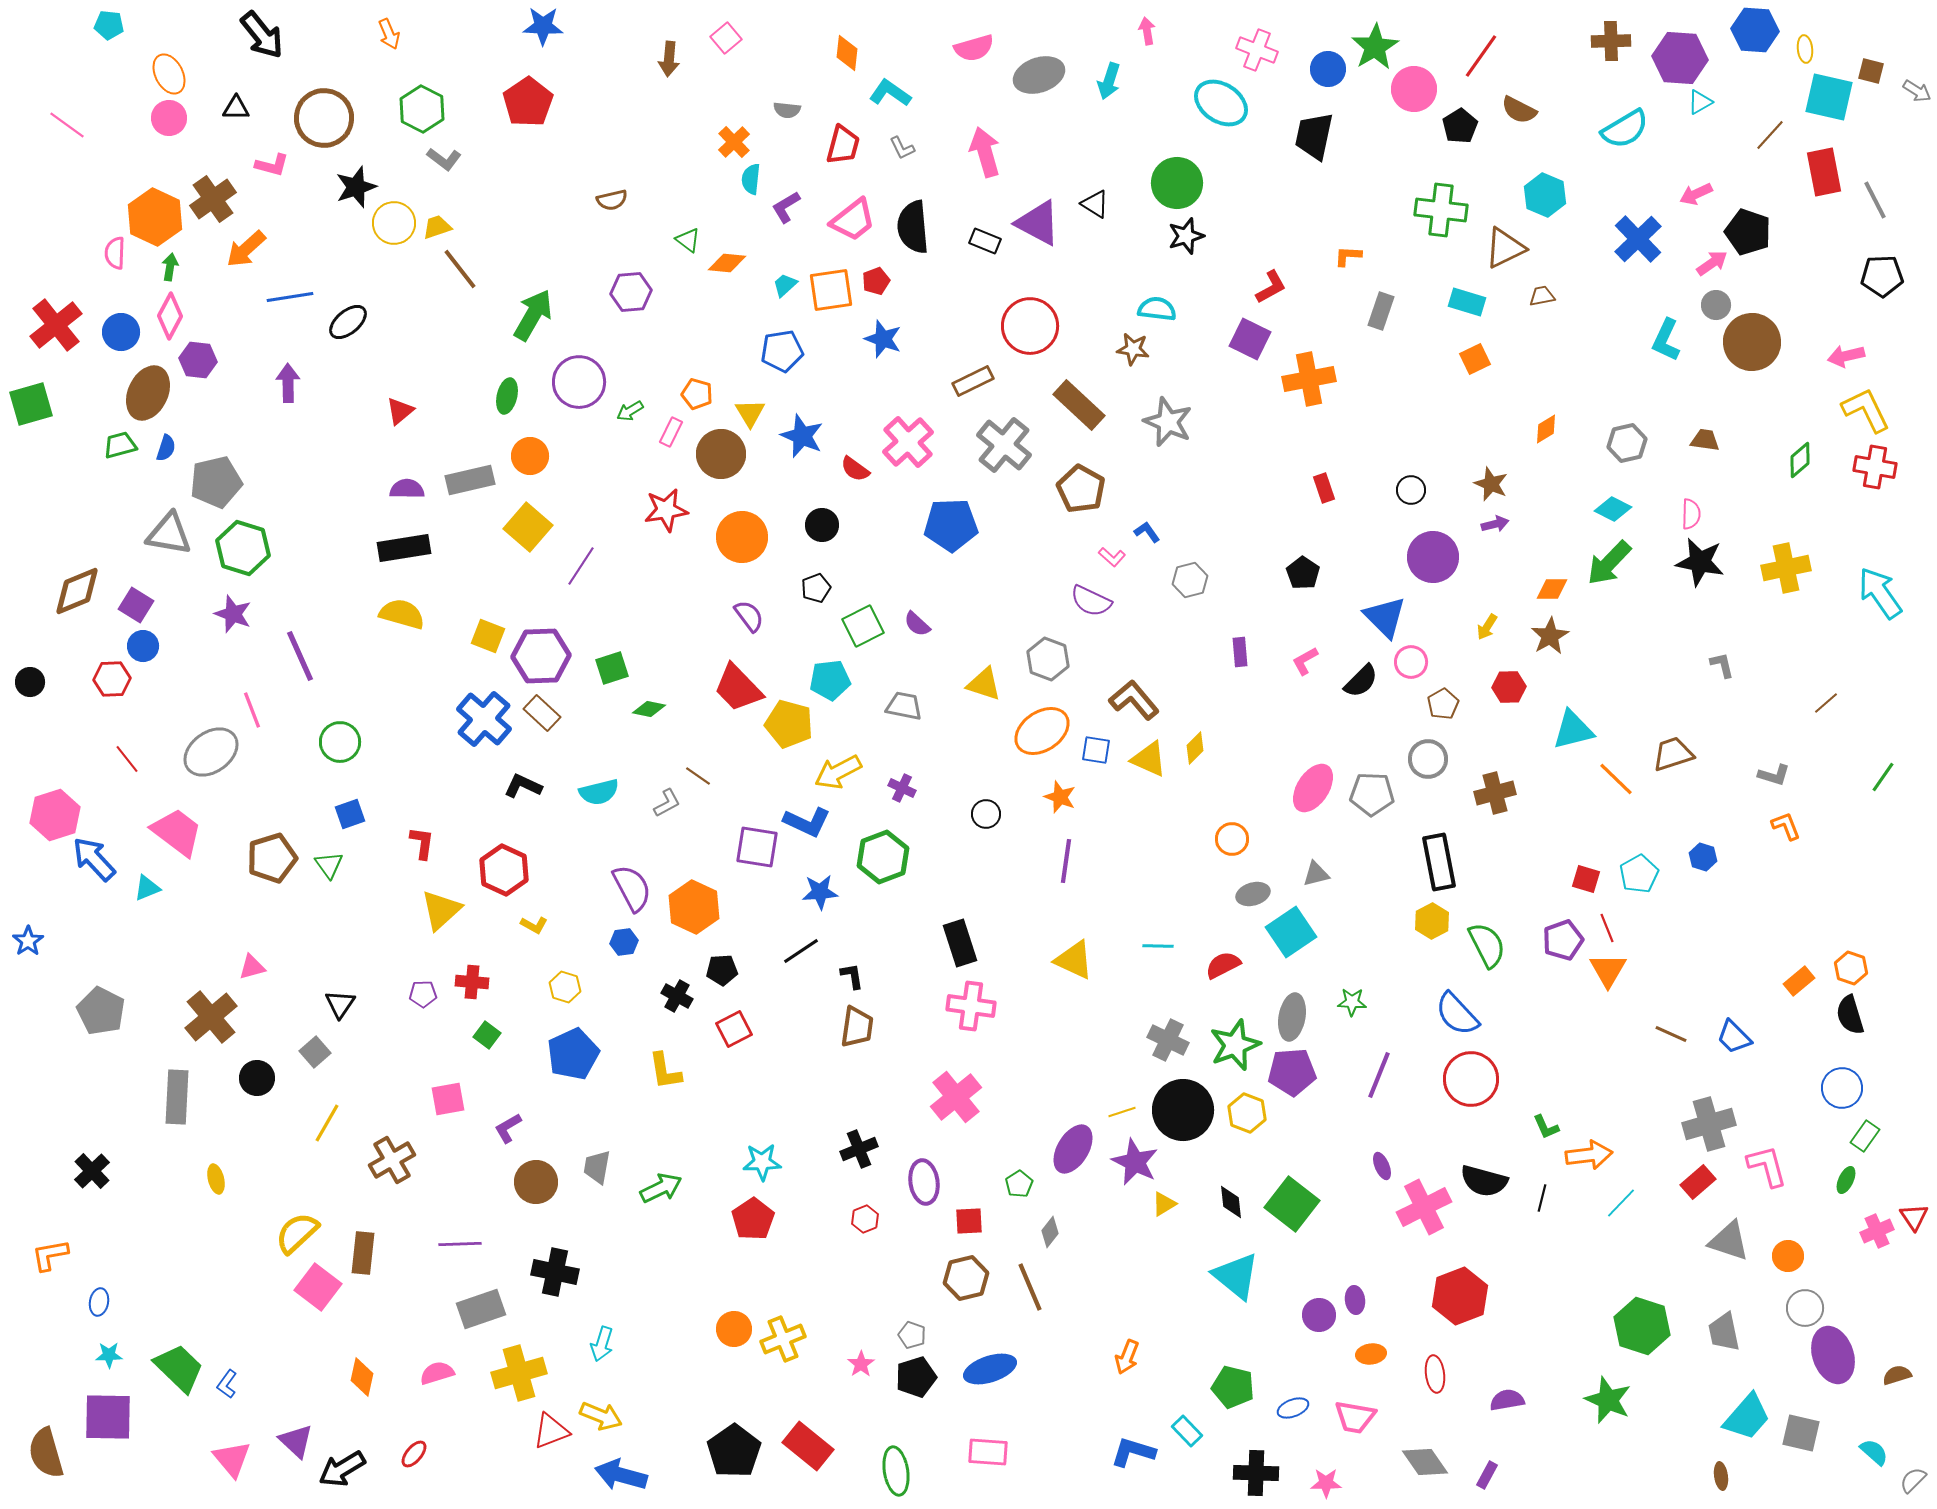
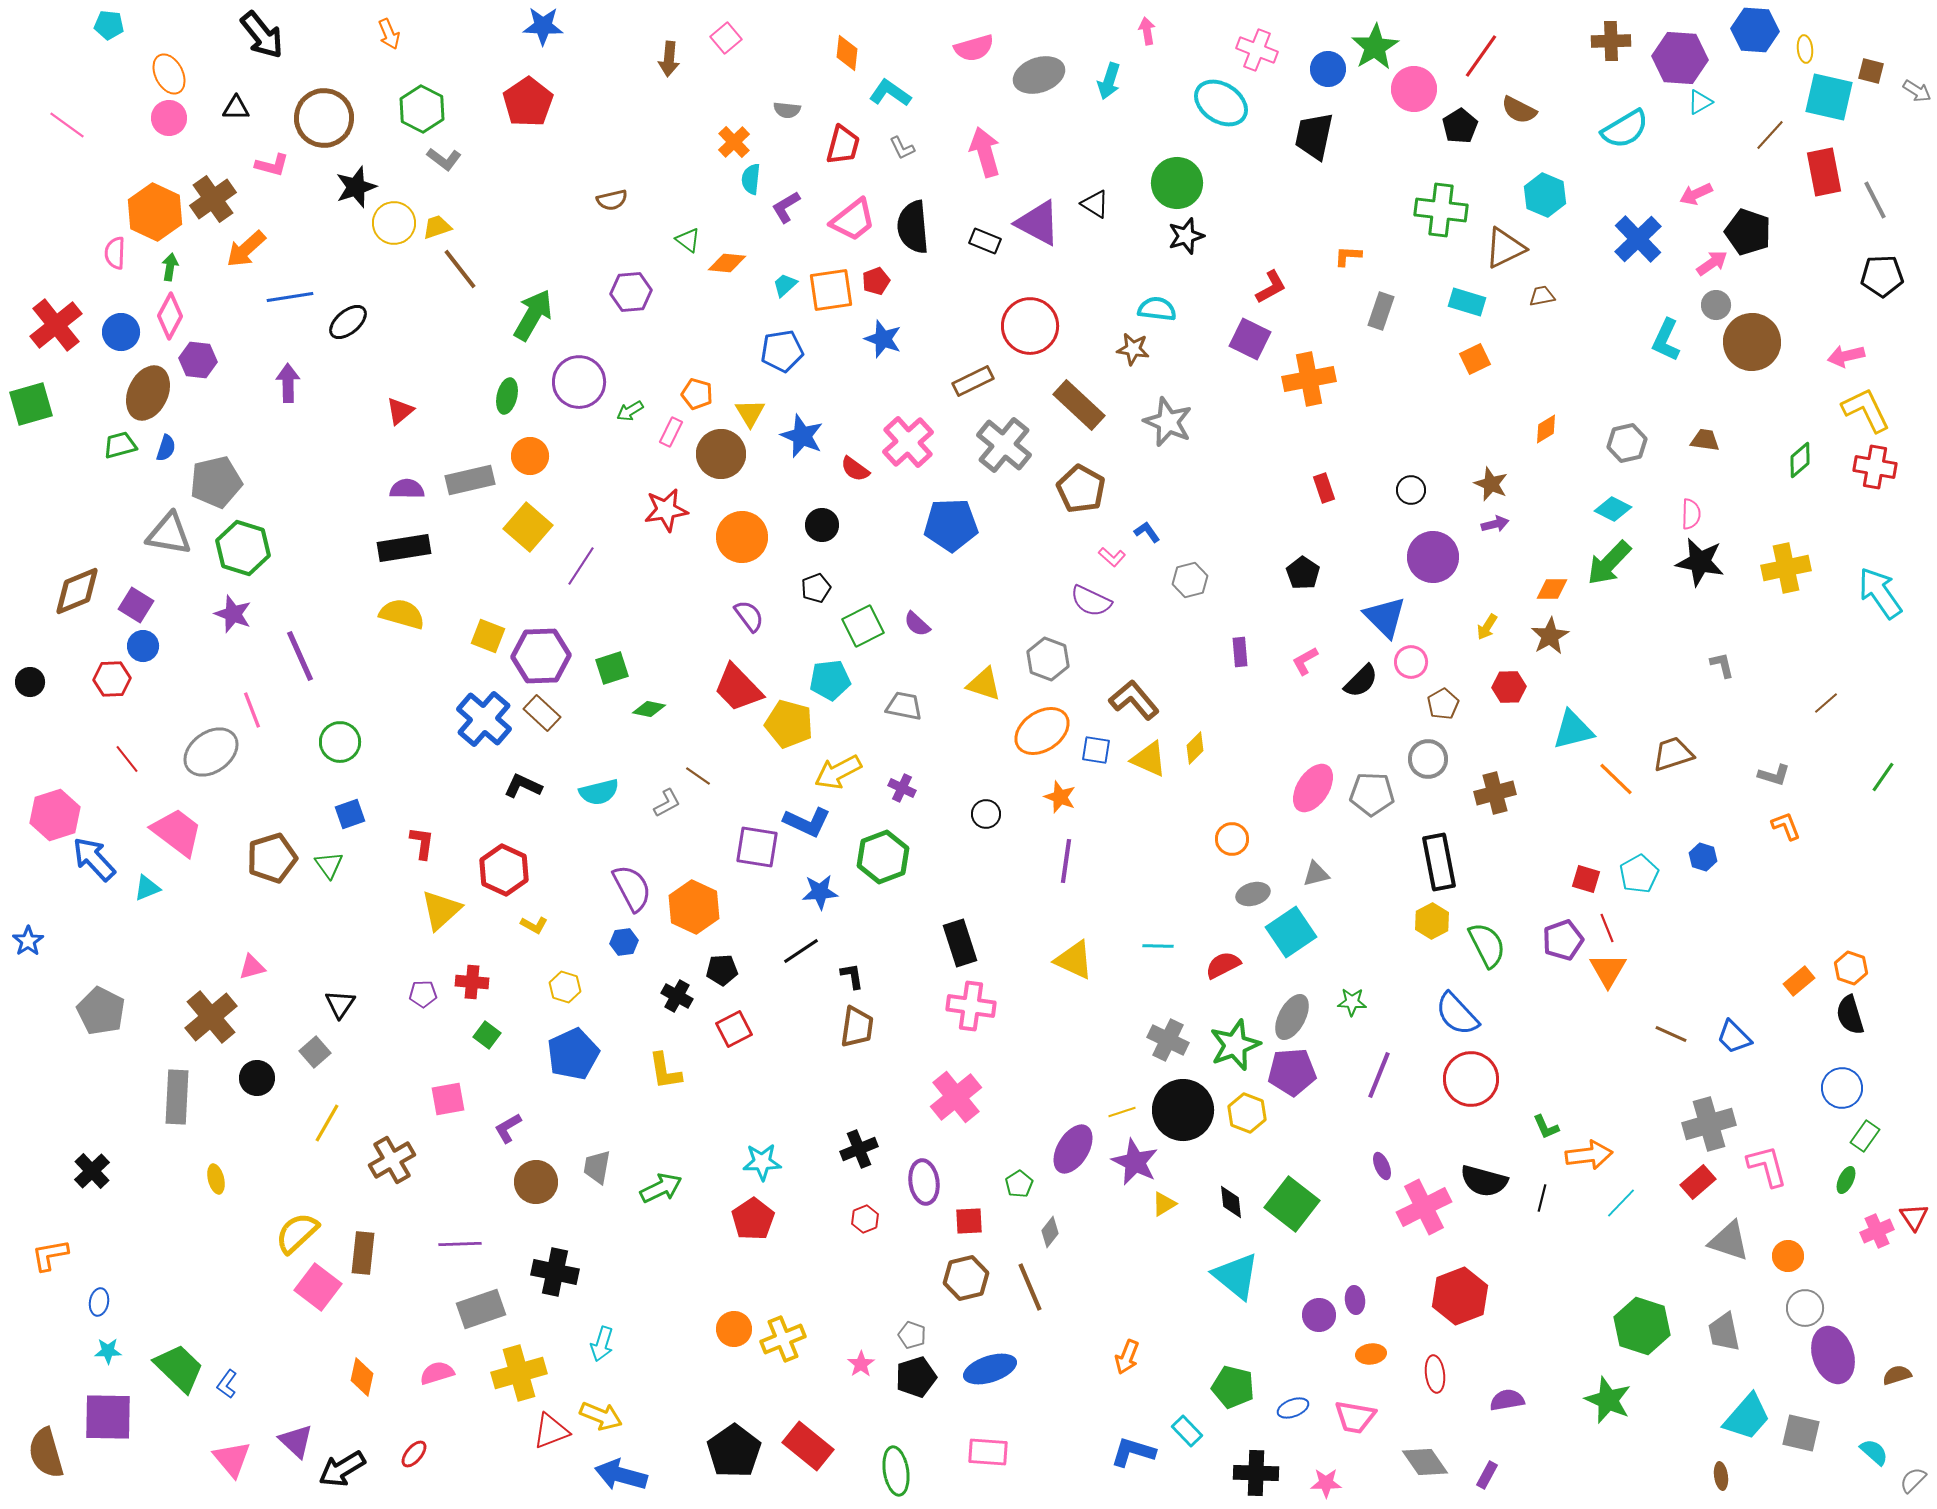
orange hexagon at (155, 217): moved 5 px up
gray ellipse at (1292, 1017): rotated 18 degrees clockwise
cyan star at (109, 1355): moved 1 px left, 4 px up
